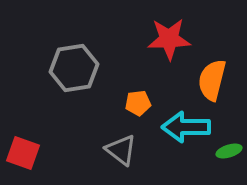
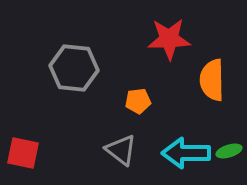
gray hexagon: rotated 15 degrees clockwise
orange semicircle: rotated 15 degrees counterclockwise
orange pentagon: moved 2 px up
cyan arrow: moved 26 px down
red square: rotated 8 degrees counterclockwise
